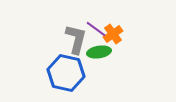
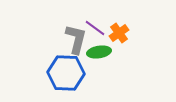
purple line: moved 1 px left, 1 px up
orange cross: moved 6 px right, 1 px up
blue hexagon: rotated 9 degrees counterclockwise
